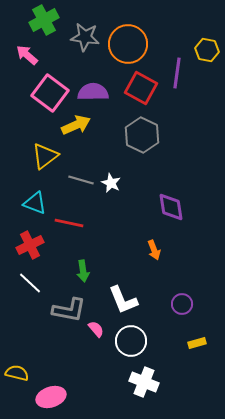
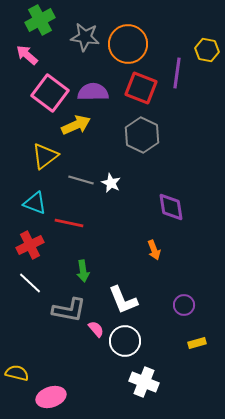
green cross: moved 4 px left
red square: rotated 8 degrees counterclockwise
purple circle: moved 2 px right, 1 px down
white circle: moved 6 px left
